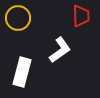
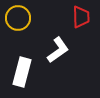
red trapezoid: moved 1 px down
white L-shape: moved 2 px left
